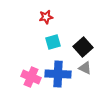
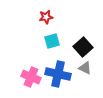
cyan square: moved 1 px left, 1 px up
blue cross: rotated 10 degrees clockwise
